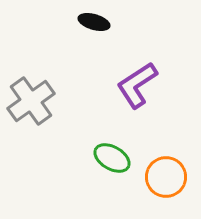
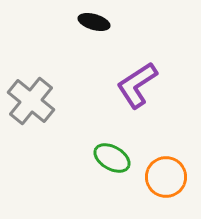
gray cross: rotated 15 degrees counterclockwise
